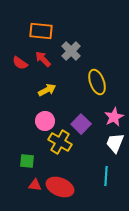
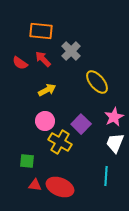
yellow ellipse: rotated 20 degrees counterclockwise
